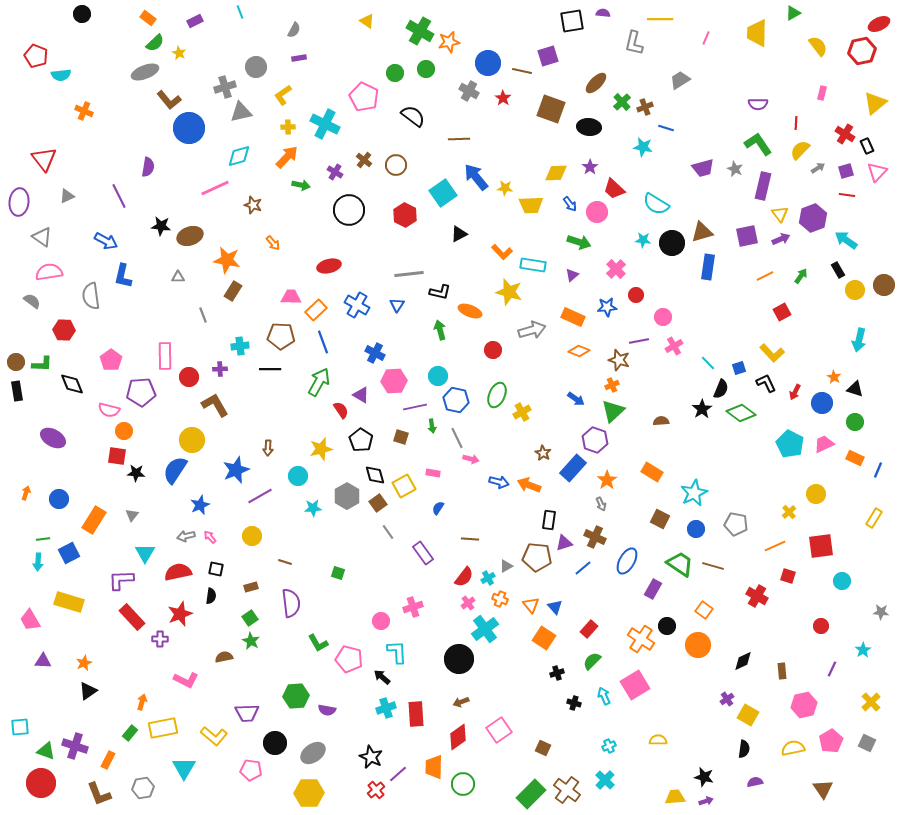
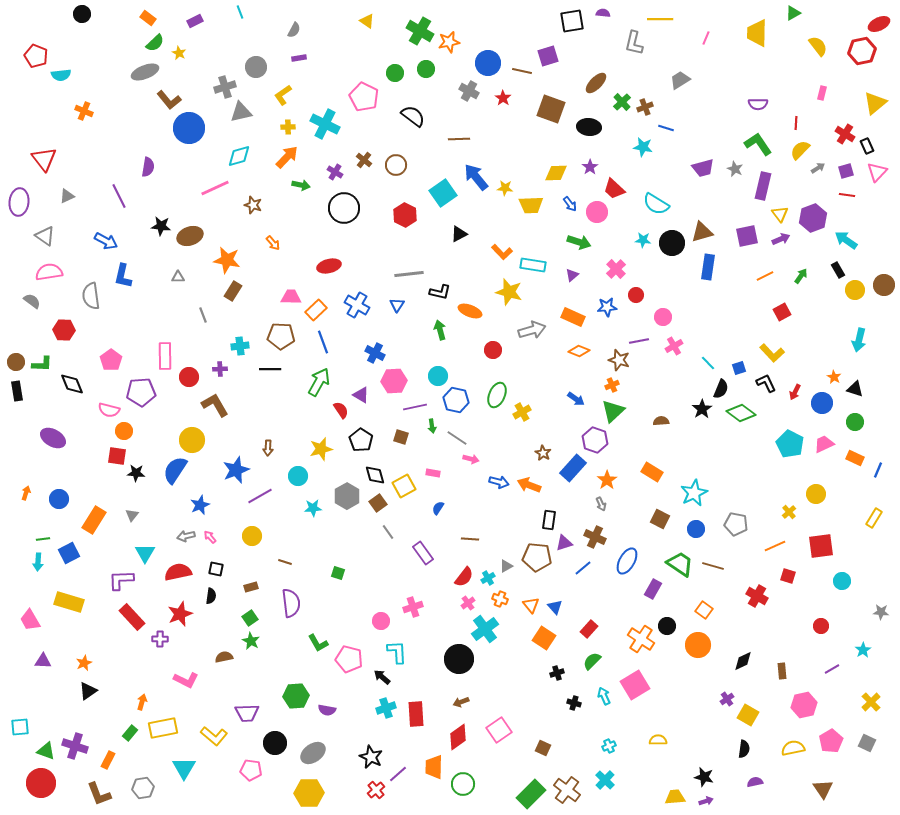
black circle at (349, 210): moved 5 px left, 2 px up
gray triangle at (42, 237): moved 3 px right, 1 px up
gray line at (457, 438): rotated 30 degrees counterclockwise
purple line at (832, 669): rotated 35 degrees clockwise
